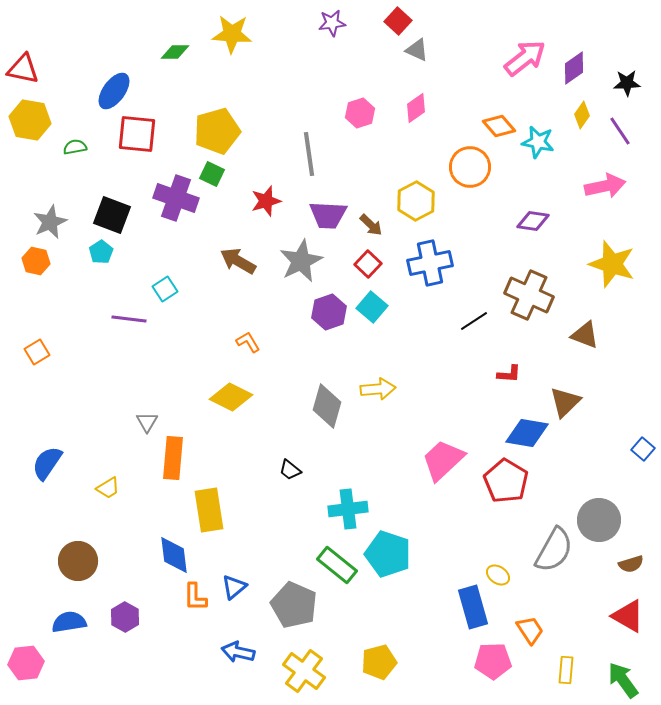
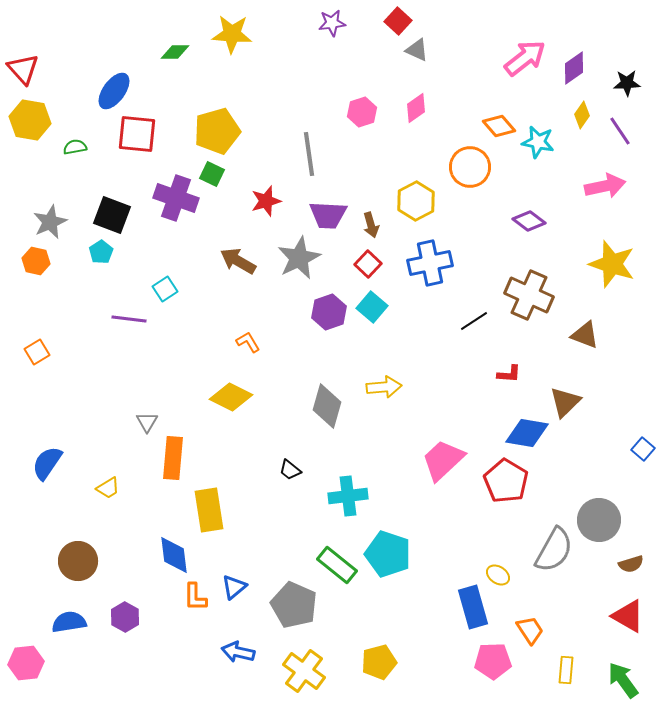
red triangle at (23, 69): rotated 36 degrees clockwise
pink hexagon at (360, 113): moved 2 px right, 1 px up
purple diamond at (533, 221): moved 4 px left; rotated 28 degrees clockwise
brown arrow at (371, 225): rotated 30 degrees clockwise
gray star at (301, 261): moved 2 px left, 3 px up
yellow arrow at (378, 389): moved 6 px right, 2 px up
cyan cross at (348, 509): moved 13 px up
